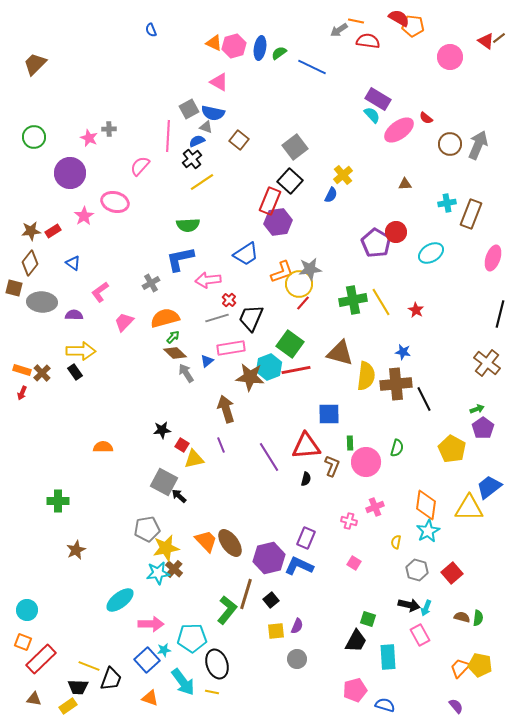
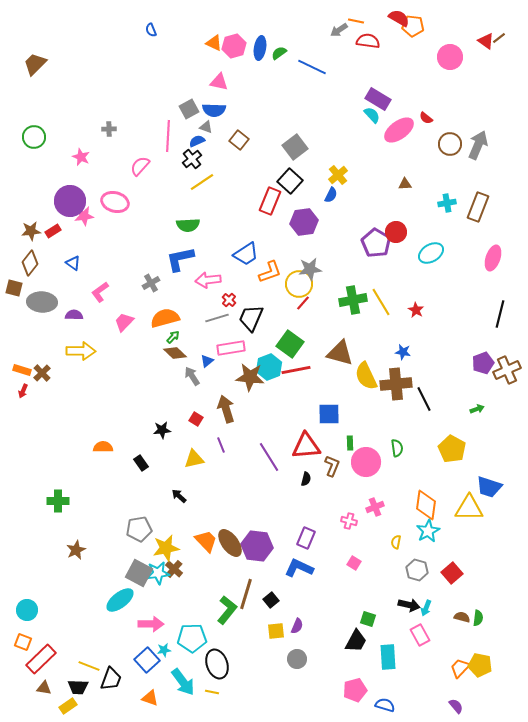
pink triangle at (219, 82): rotated 18 degrees counterclockwise
blue semicircle at (213, 113): moved 1 px right, 3 px up; rotated 10 degrees counterclockwise
pink star at (89, 138): moved 8 px left, 19 px down
purple circle at (70, 173): moved 28 px down
yellow cross at (343, 175): moved 5 px left
brown rectangle at (471, 214): moved 7 px right, 7 px up
pink star at (84, 216): rotated 24 degrees clockwise
purple hexagon at (278, 222): moved 26 px right
orange L-shape at (282, 272): moved 12 px left
brown cross at (487, 363): moved 20 px right, 7 px down; rotated 28 degrees clockwise
black rectangle at (75, 372): moved 66 px right, 91 px down
gray arrow at (186, 373): moved 6 px right, 3 px down
yellow semicircle at (366, 376): rotated 148 degrees clockwise
red arrow at (22, 393): moved 1 px right, 2 px up
purple pentagon at (483, 428): moved 65 px up; rotated 15 degrees clockwise
red square at (182, 445): moved 14 px right, 26 px up
green semicircle at (397, 448): rotated 24 degrees counterclockwise
gray square at (164, 482): moved 25 px left, 91 px down
blue trapezoid at (489, 487): rotated 124 degrees counterclockwise
gray pentagon at (147, 529): moved 8 px left
purple hexagon at (269, 558): moved 12 px left, 12 px up; rotated 20 degrees clockwise
blue L-shape at (299, 566): moved 2 px down
brown triangle at (34, 699): moved 10 px right, 11 px up
